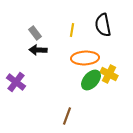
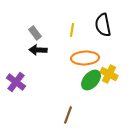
brown line: moved 1 px right, 1 px up
